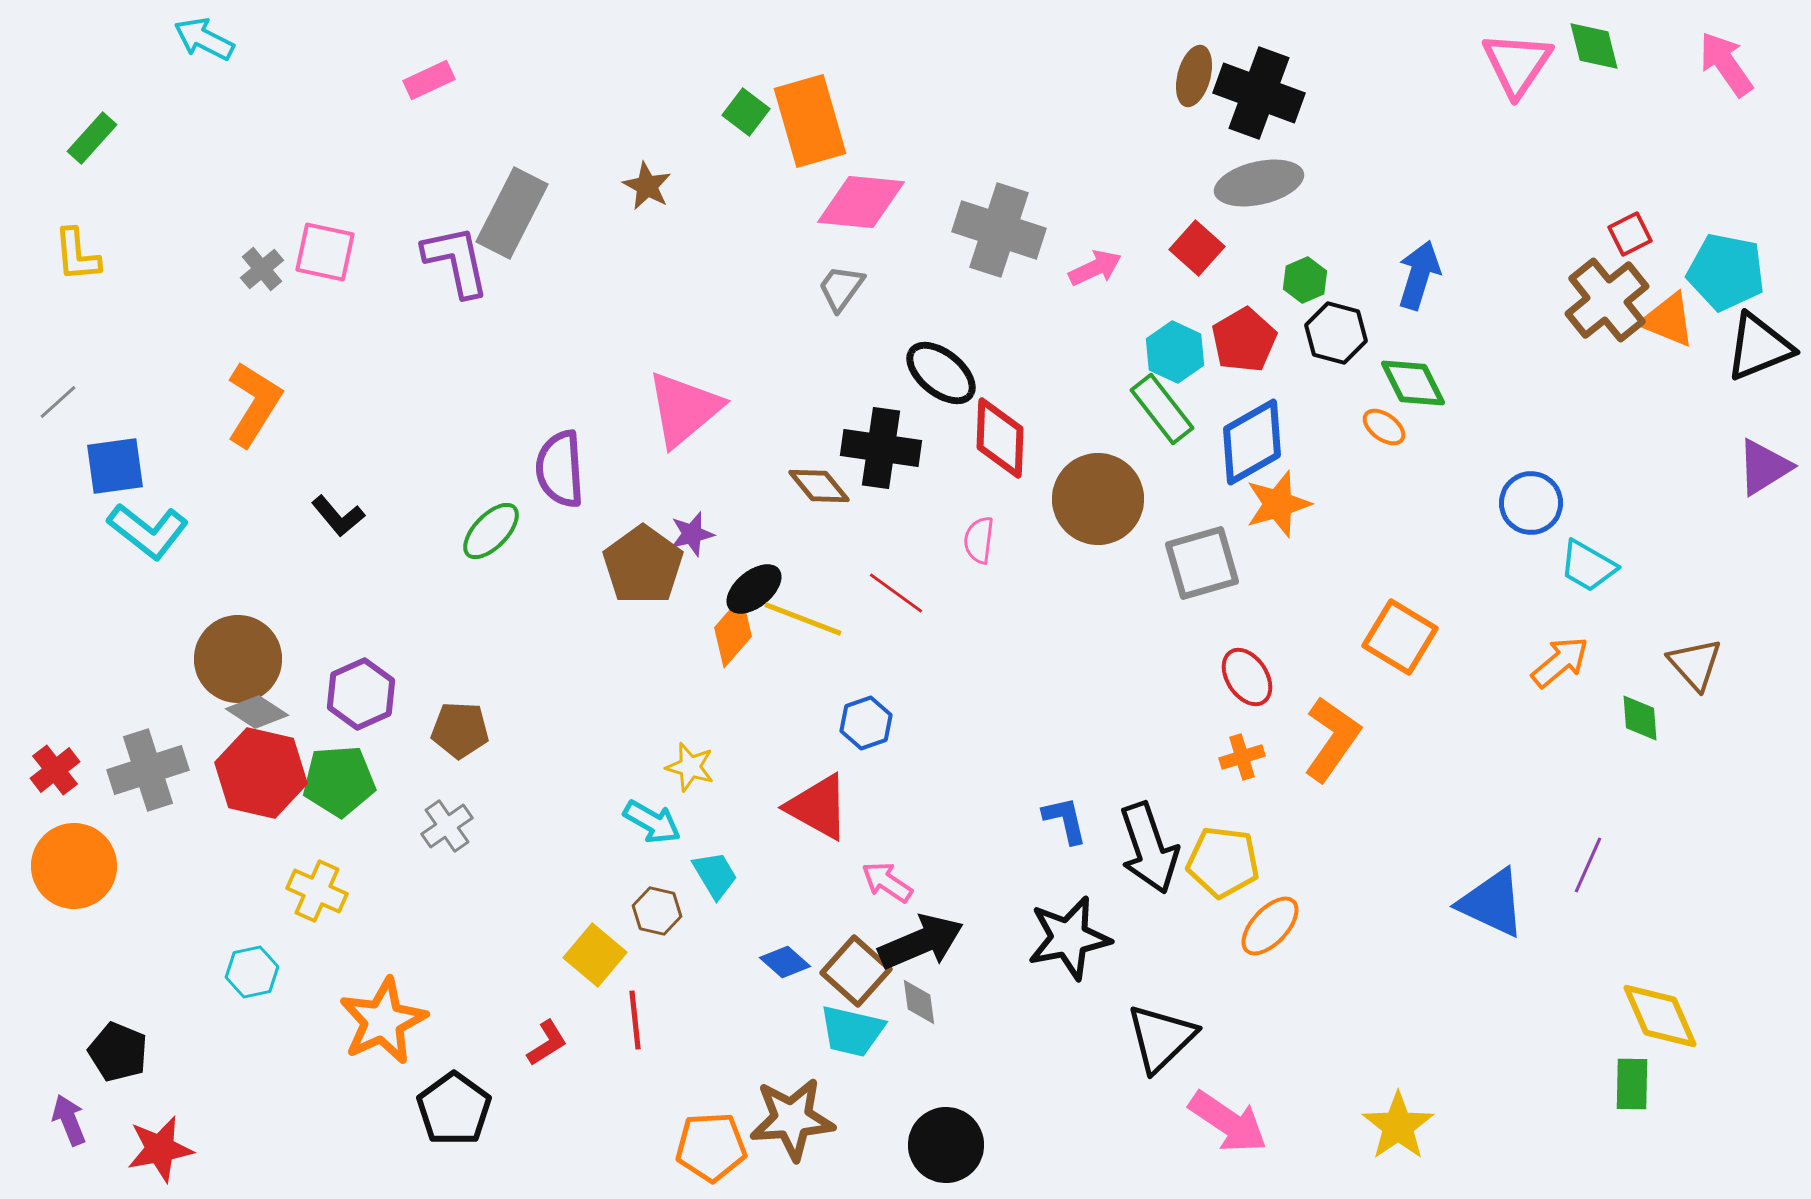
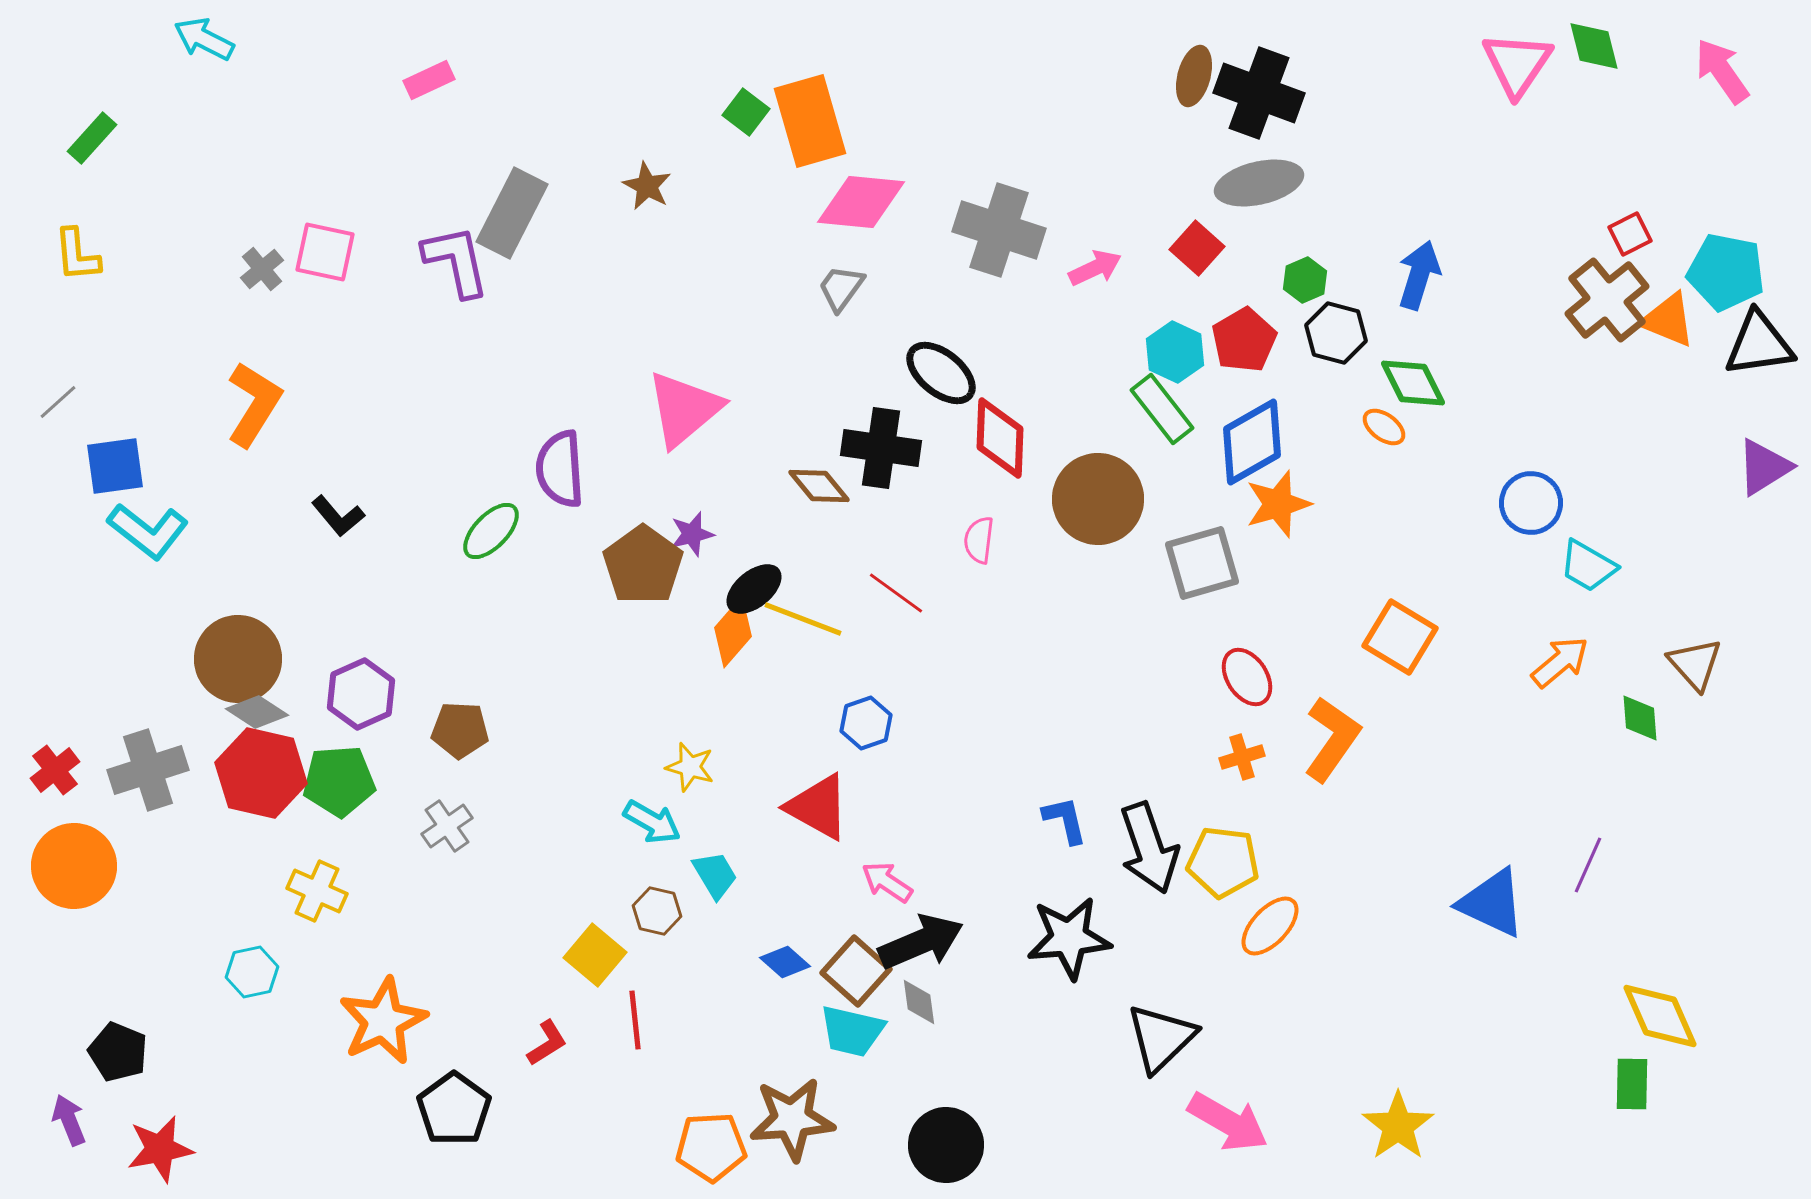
pink arrow at (1726, 64): moved 4 px left, 7 px down
black triangle at (1759, 347): moved 3 px up; rotated 14 degrees clockwise
black star at (1069, 938): rotated 6 degrees clockwise
pink arrow at (1228, 1122): rotated 4 degrees counterclockwise
